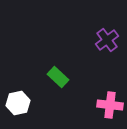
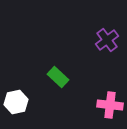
white hexagon: moved 2 px left, 1 px up
